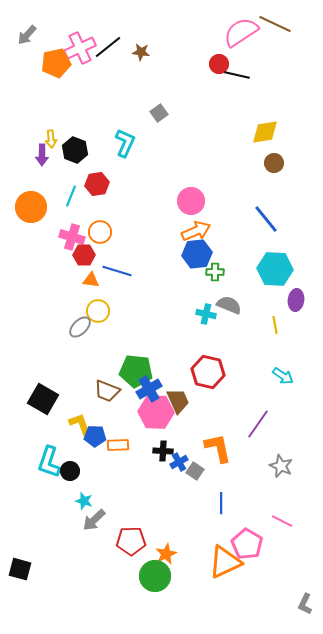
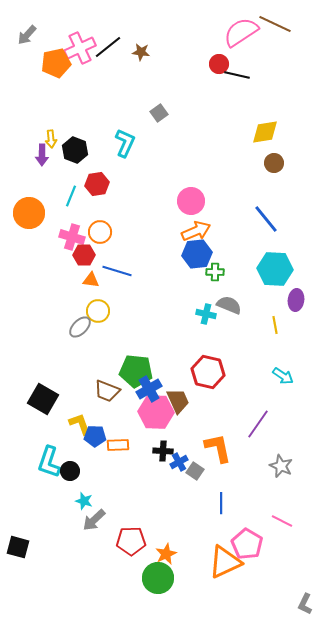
orange circle at (31, 207): moved 2 px left, 6 px down
black square at (20, 569): moved 2 px left, 22 px up
green circle at (155, 576): moved 3 px right, 2 px down
